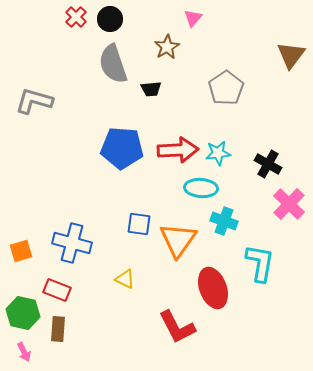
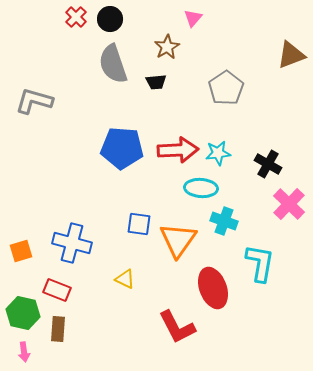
brown triangle: rotated 32 degrees clockwise
black trapezoid: moved 5 px right, 7 px up
pink arrow: rotated 18 degrees clockwise
